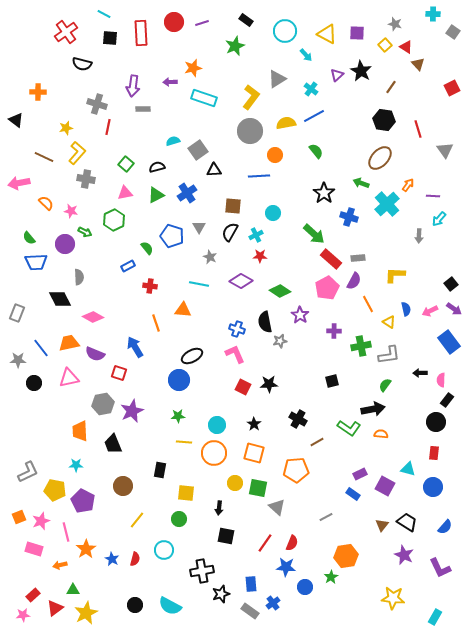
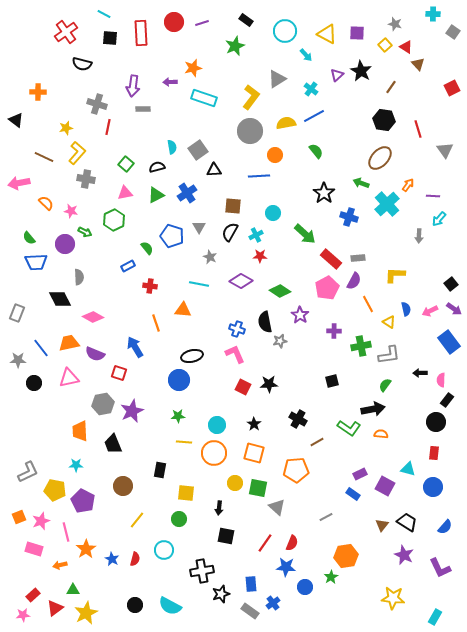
cyan semicircle at (173, 141): moved 1 px left, 6 px down; rotated 96 degrees clockwise
green arrow at (314, 234): moved 9 px left
black ellipse at (192, 356): rotated 15 degrees clockwise
